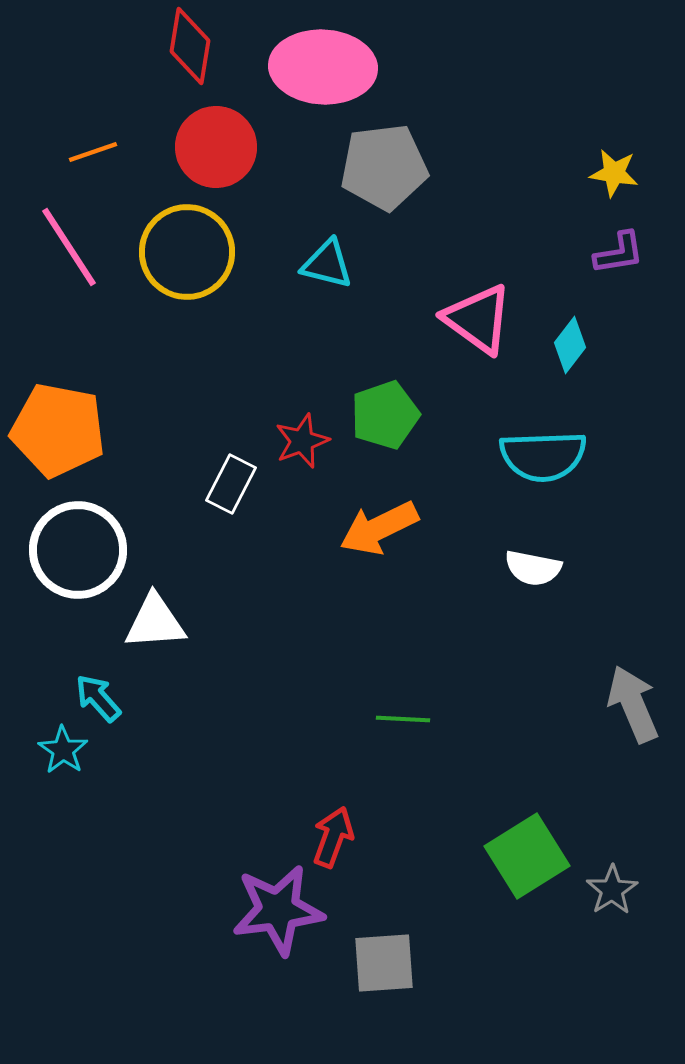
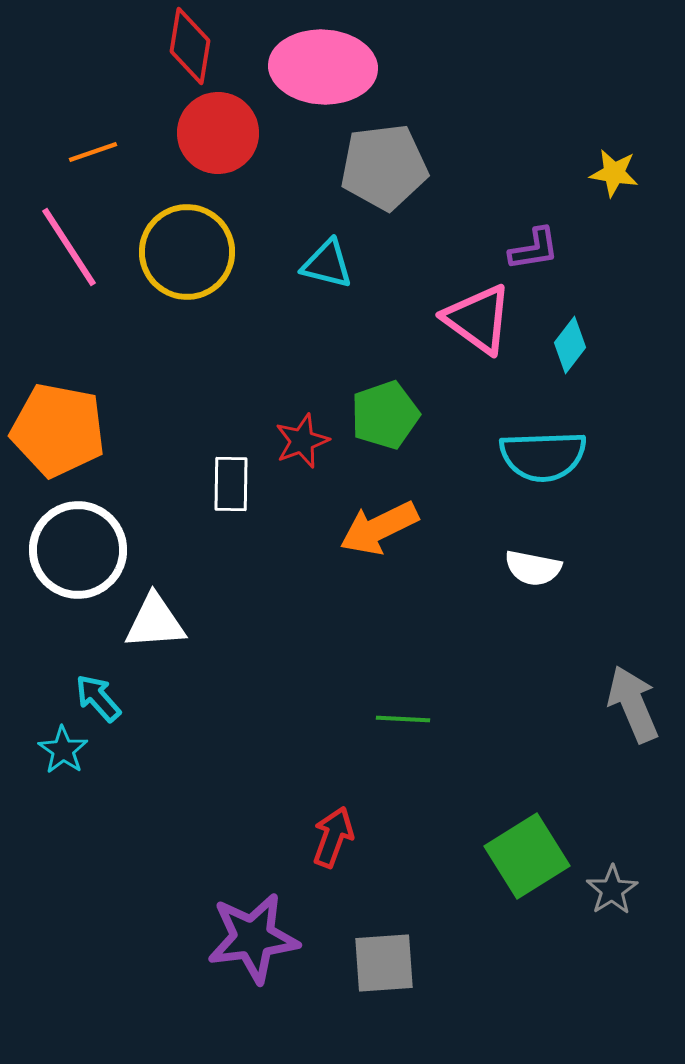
red circle: moved 2 px right, 14 px up
purple L-shape: moved 85 px left, 4 px up
white rectangle: rotated 26 degrees counterclockwise
purple star: moved 25 px left, 28 px down
